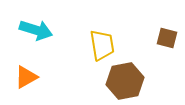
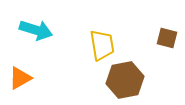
orange triangle: moved 6 px left, 1 px down
brown hexagon: moved 1 px up
